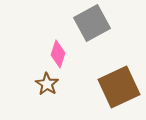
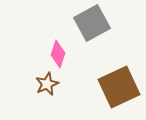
brown star: rotated 15 degrees clockwise
